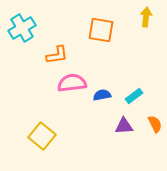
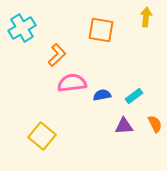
orange L-shape: rotated 35 degrees counterclockwise
